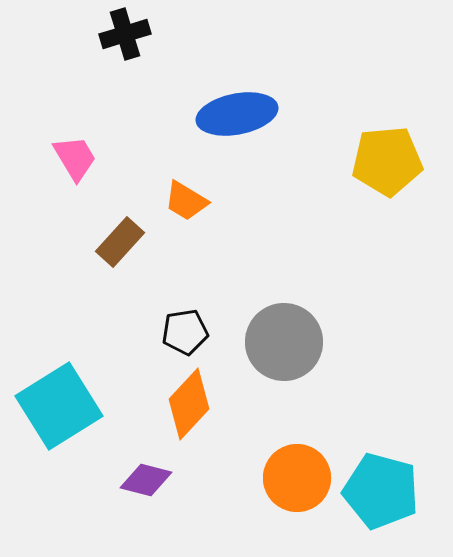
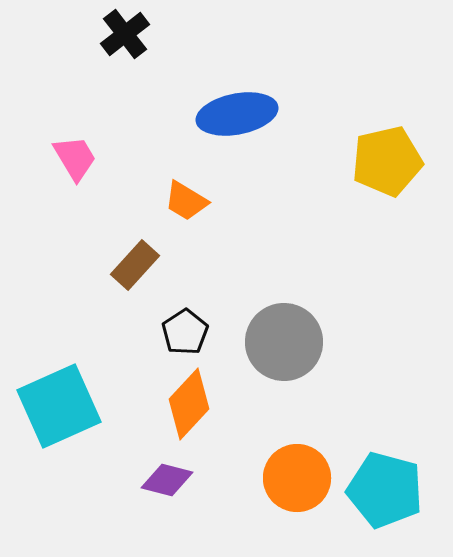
black cross: rotated 21 degrees counterclockwise
yellow pentagon: rotated 8 degrees counterclockwise
brown rectangle: moved 15 px right, 23 px down
black pentagon: rotated 24 degrees counterclockwise
cyan square: rotated 8 degrees clockwise
purple diamond: moved 21 px right
cyan pentagon: moved 4 px right, 1 px up
